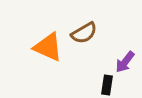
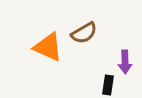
purple arrow: rotated 40 degrees counterclockwise
black rectangle: moved 1 px right
